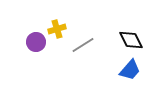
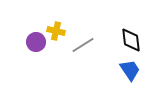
yellow cross: moved 1 px left, 2 px down; rotated 30 degrees clockwise
black diamond: rotated 20 degrees clockwise
blue trapezoid: rotated 75 degrees counterclockwise
